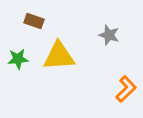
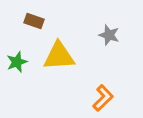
green star: moved 1 px left, 3 px down; rotated 15 degrees counterclockwise
orange L-shape: moved 23 px left, 9 px down
